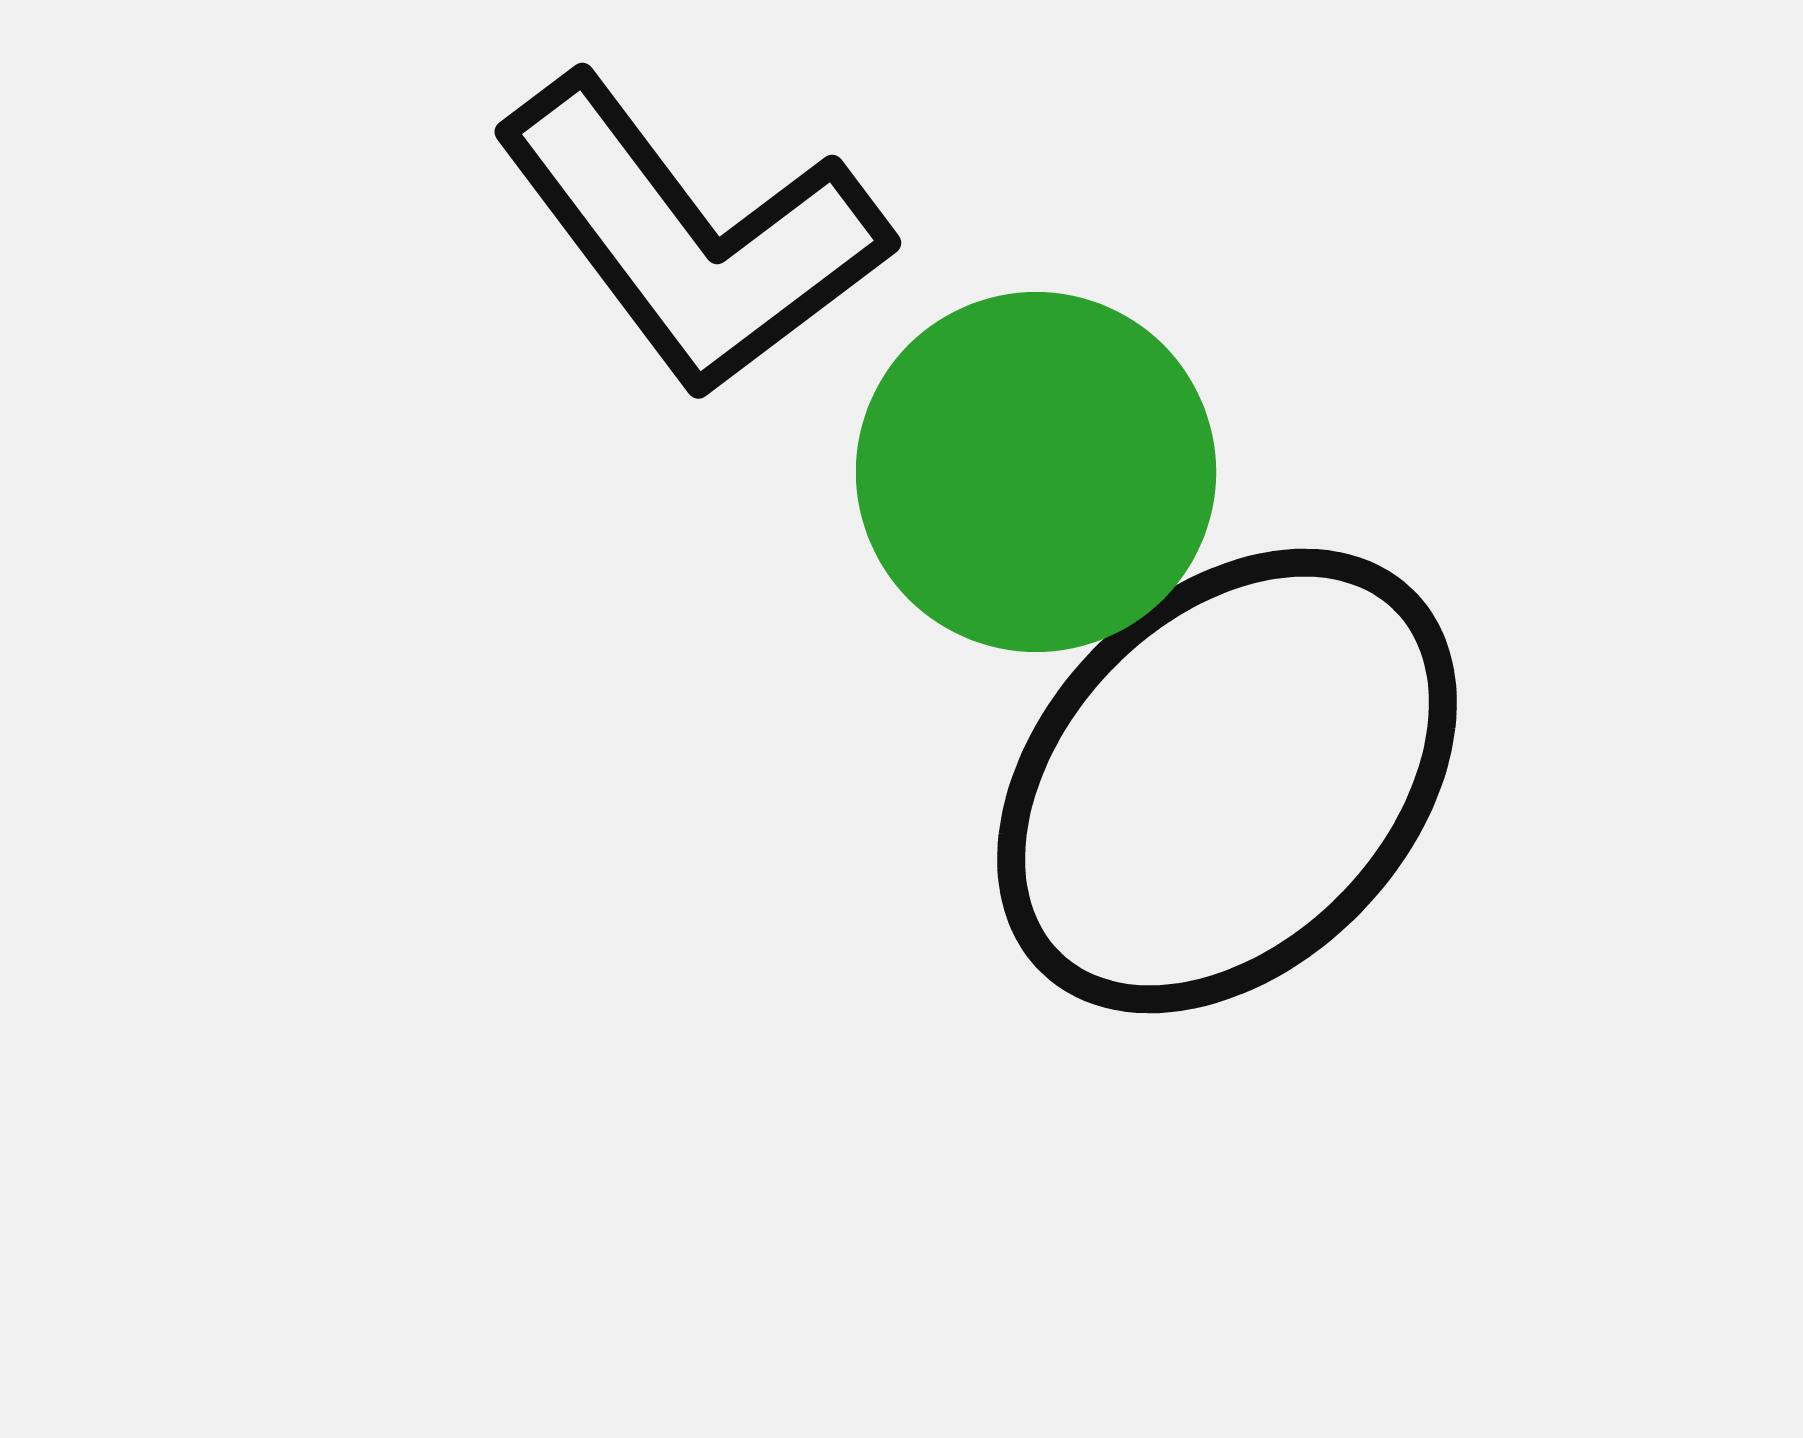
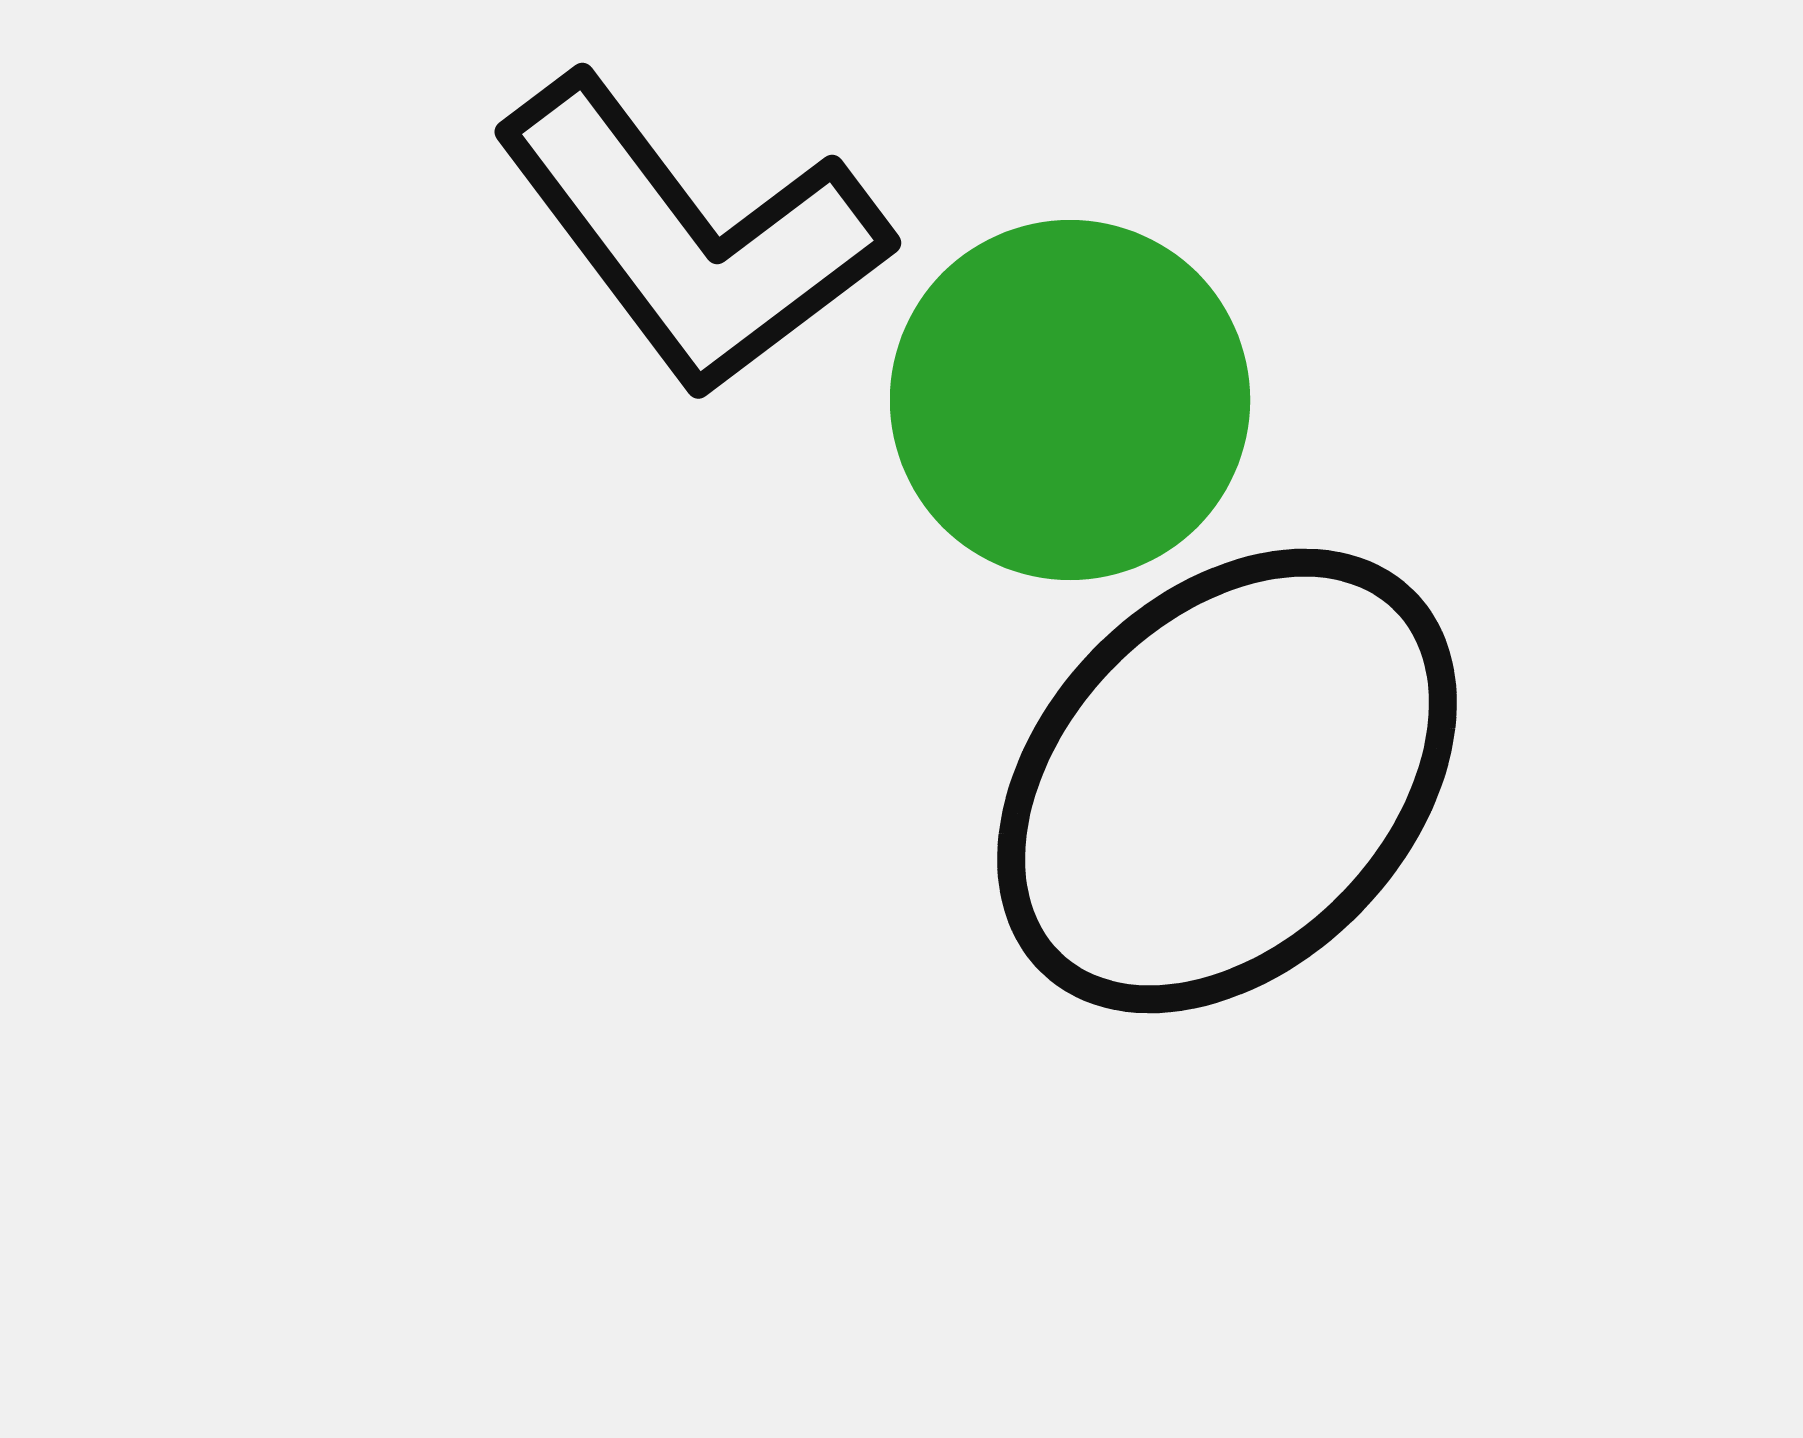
green circle: moved 34 px right, 72 px up
